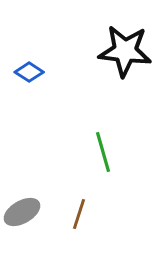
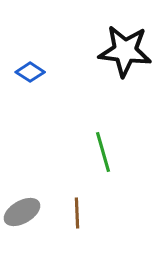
blue diamond: moved 1 px right
brown line: moved 2 px left, 1 px up; rotated 20 degrees counterclockwise
